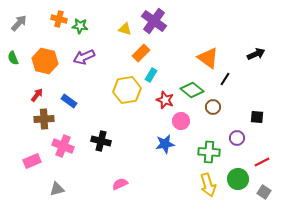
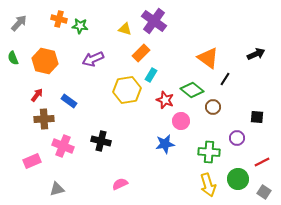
purple arrow: moved 9 px right, 2 px down
